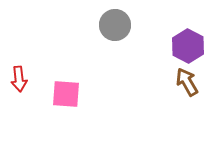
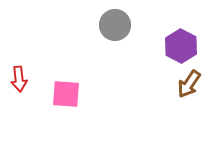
purple hexagon: moved 7 px left
brown arrow: moved 2 px right, 2 px down; rotated 116 degrees counterclockwise
